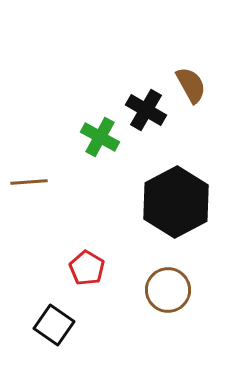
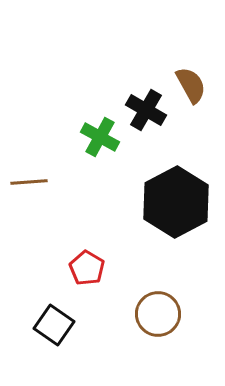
brown circle: moved 10 px left, 24 px down
